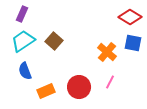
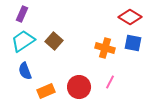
orange cross: moved 2 px left, 4 px up; rotated 24 degrees counterclockwise
